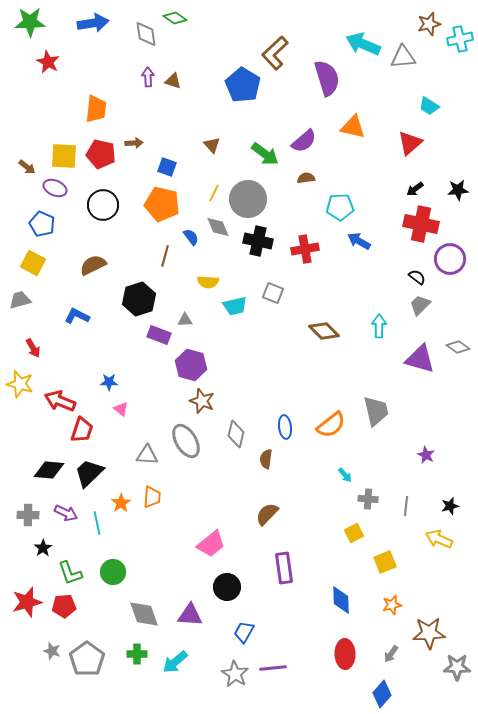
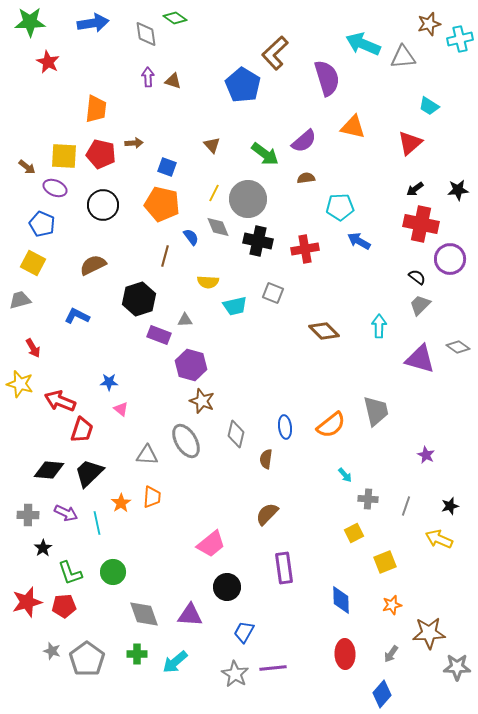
gray line at (406, 506): rotated 12 degrees clockwise
